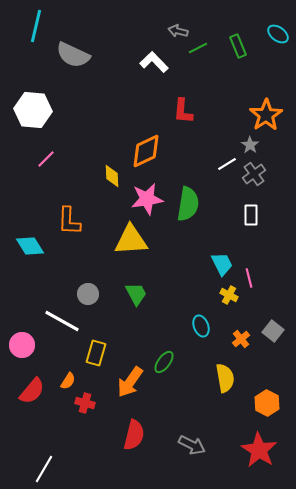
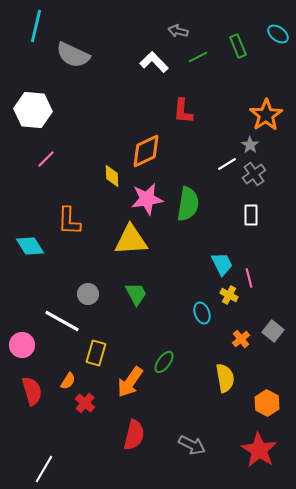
green line at (198, 48): moved 9 px down
cyan ellipse at (201, 326): moved 1 px right, 13 px up
red semicircle at (32, 391): rotated 56 degrees counterclockwise
red cross at (85, 403): rotated 24 degrees clockwise
